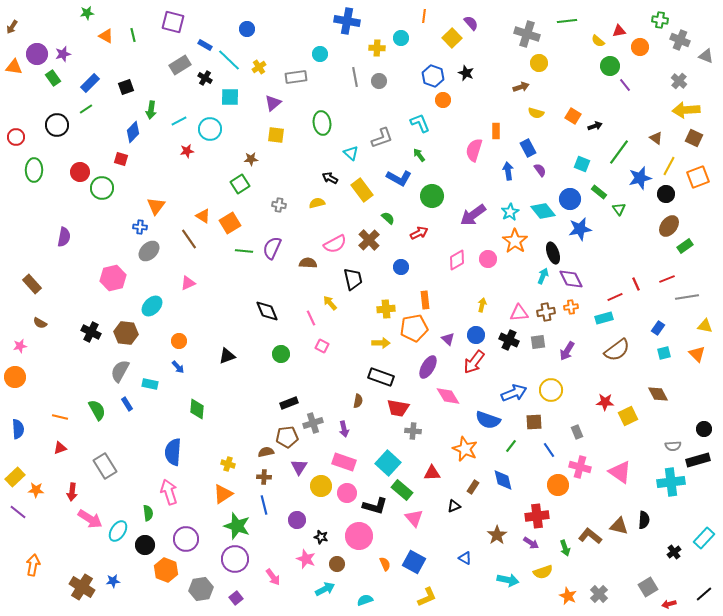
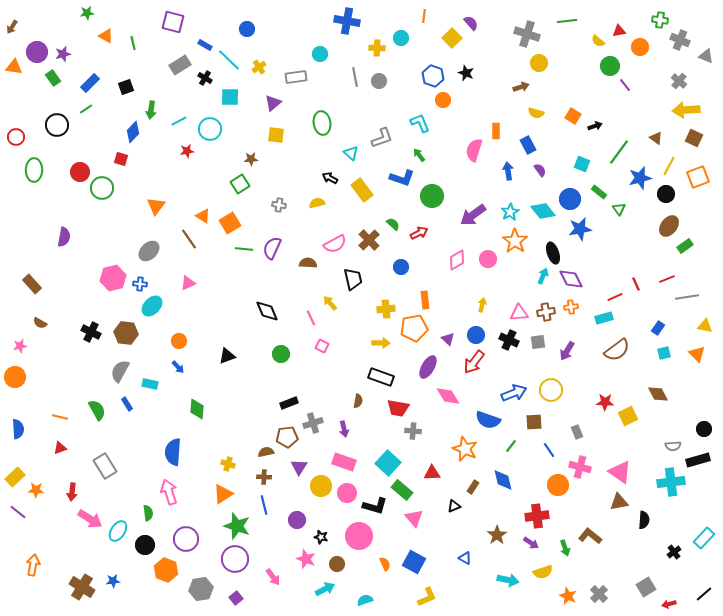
green line at (133, 35): moved 8 px down
purple circle at (37, 54): moved 2 px up
blue rectangle at (528, 148): moved 3 px up
blue L-shape at (399, 178): moved 3 px right; rotated 10 degrees counterclockwise
green semicircle at (388, 218): moved 5 px right, 6 px down
blue cross at (140, 227): moved 57 px down
green line at (244, 251): moved 2 px up
brown triangle at (619, 526): moved 24 px up; rotated 24 degrees counterclockwise
gray square at (648, 587): moved 2 px left
